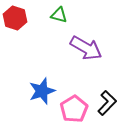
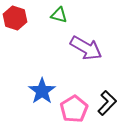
blue star: rotated 16 degrees counterclockwise
